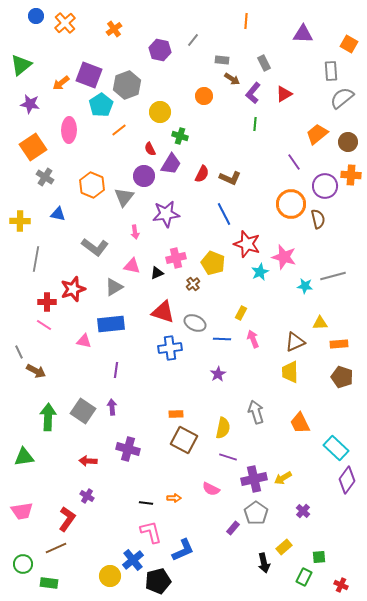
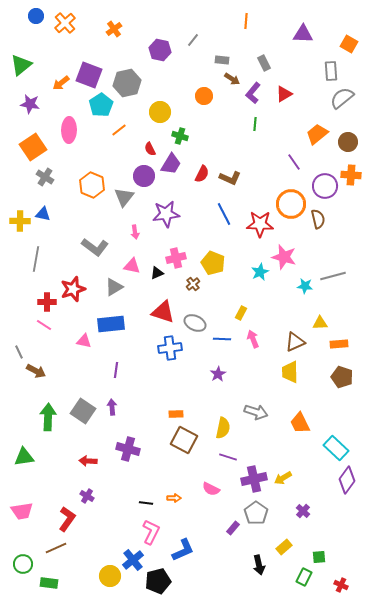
gray hexagon at (127, 85): moved 2 px up; rotated 8 degrees clockwise
blue triangle at (58, 214): moved 15 px left
red star at (247, 244): moved 13 px right, 20 px up; rotated 16 degrees counterclockwise
gray arrow at (256, 412): rotated 125 degrees clockwise
pink L-shape at (151, 532): rotated 40 degrees clockwise
black arrow at (264, 563): moved 5 px left, 2 px down
